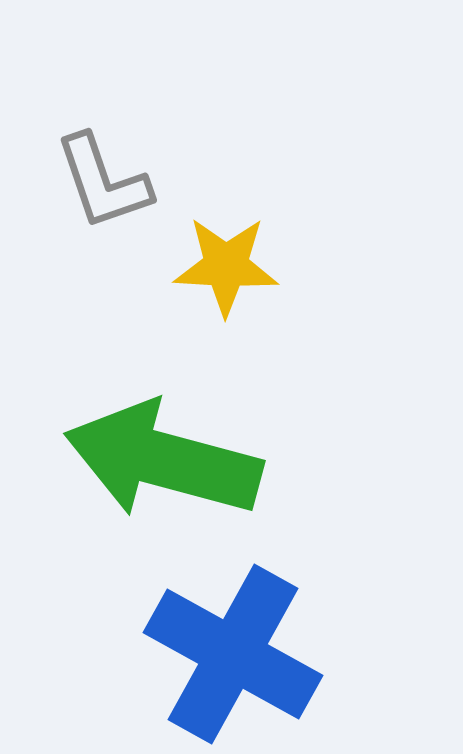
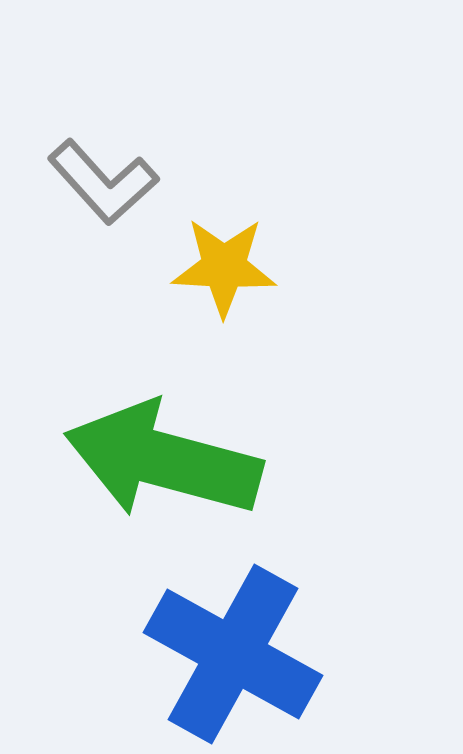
gray L-shape: rotated 23 degrees counterclockwise
yellow star: moved 2 px left, 1 px down
